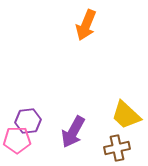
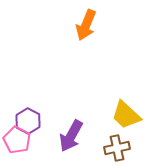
purple hexagon: rotated 25 degrees counterclockwise
purple arrow: moved 2 px left, 4 px down
pink pentagon: rotated 28 degrees clockwise
